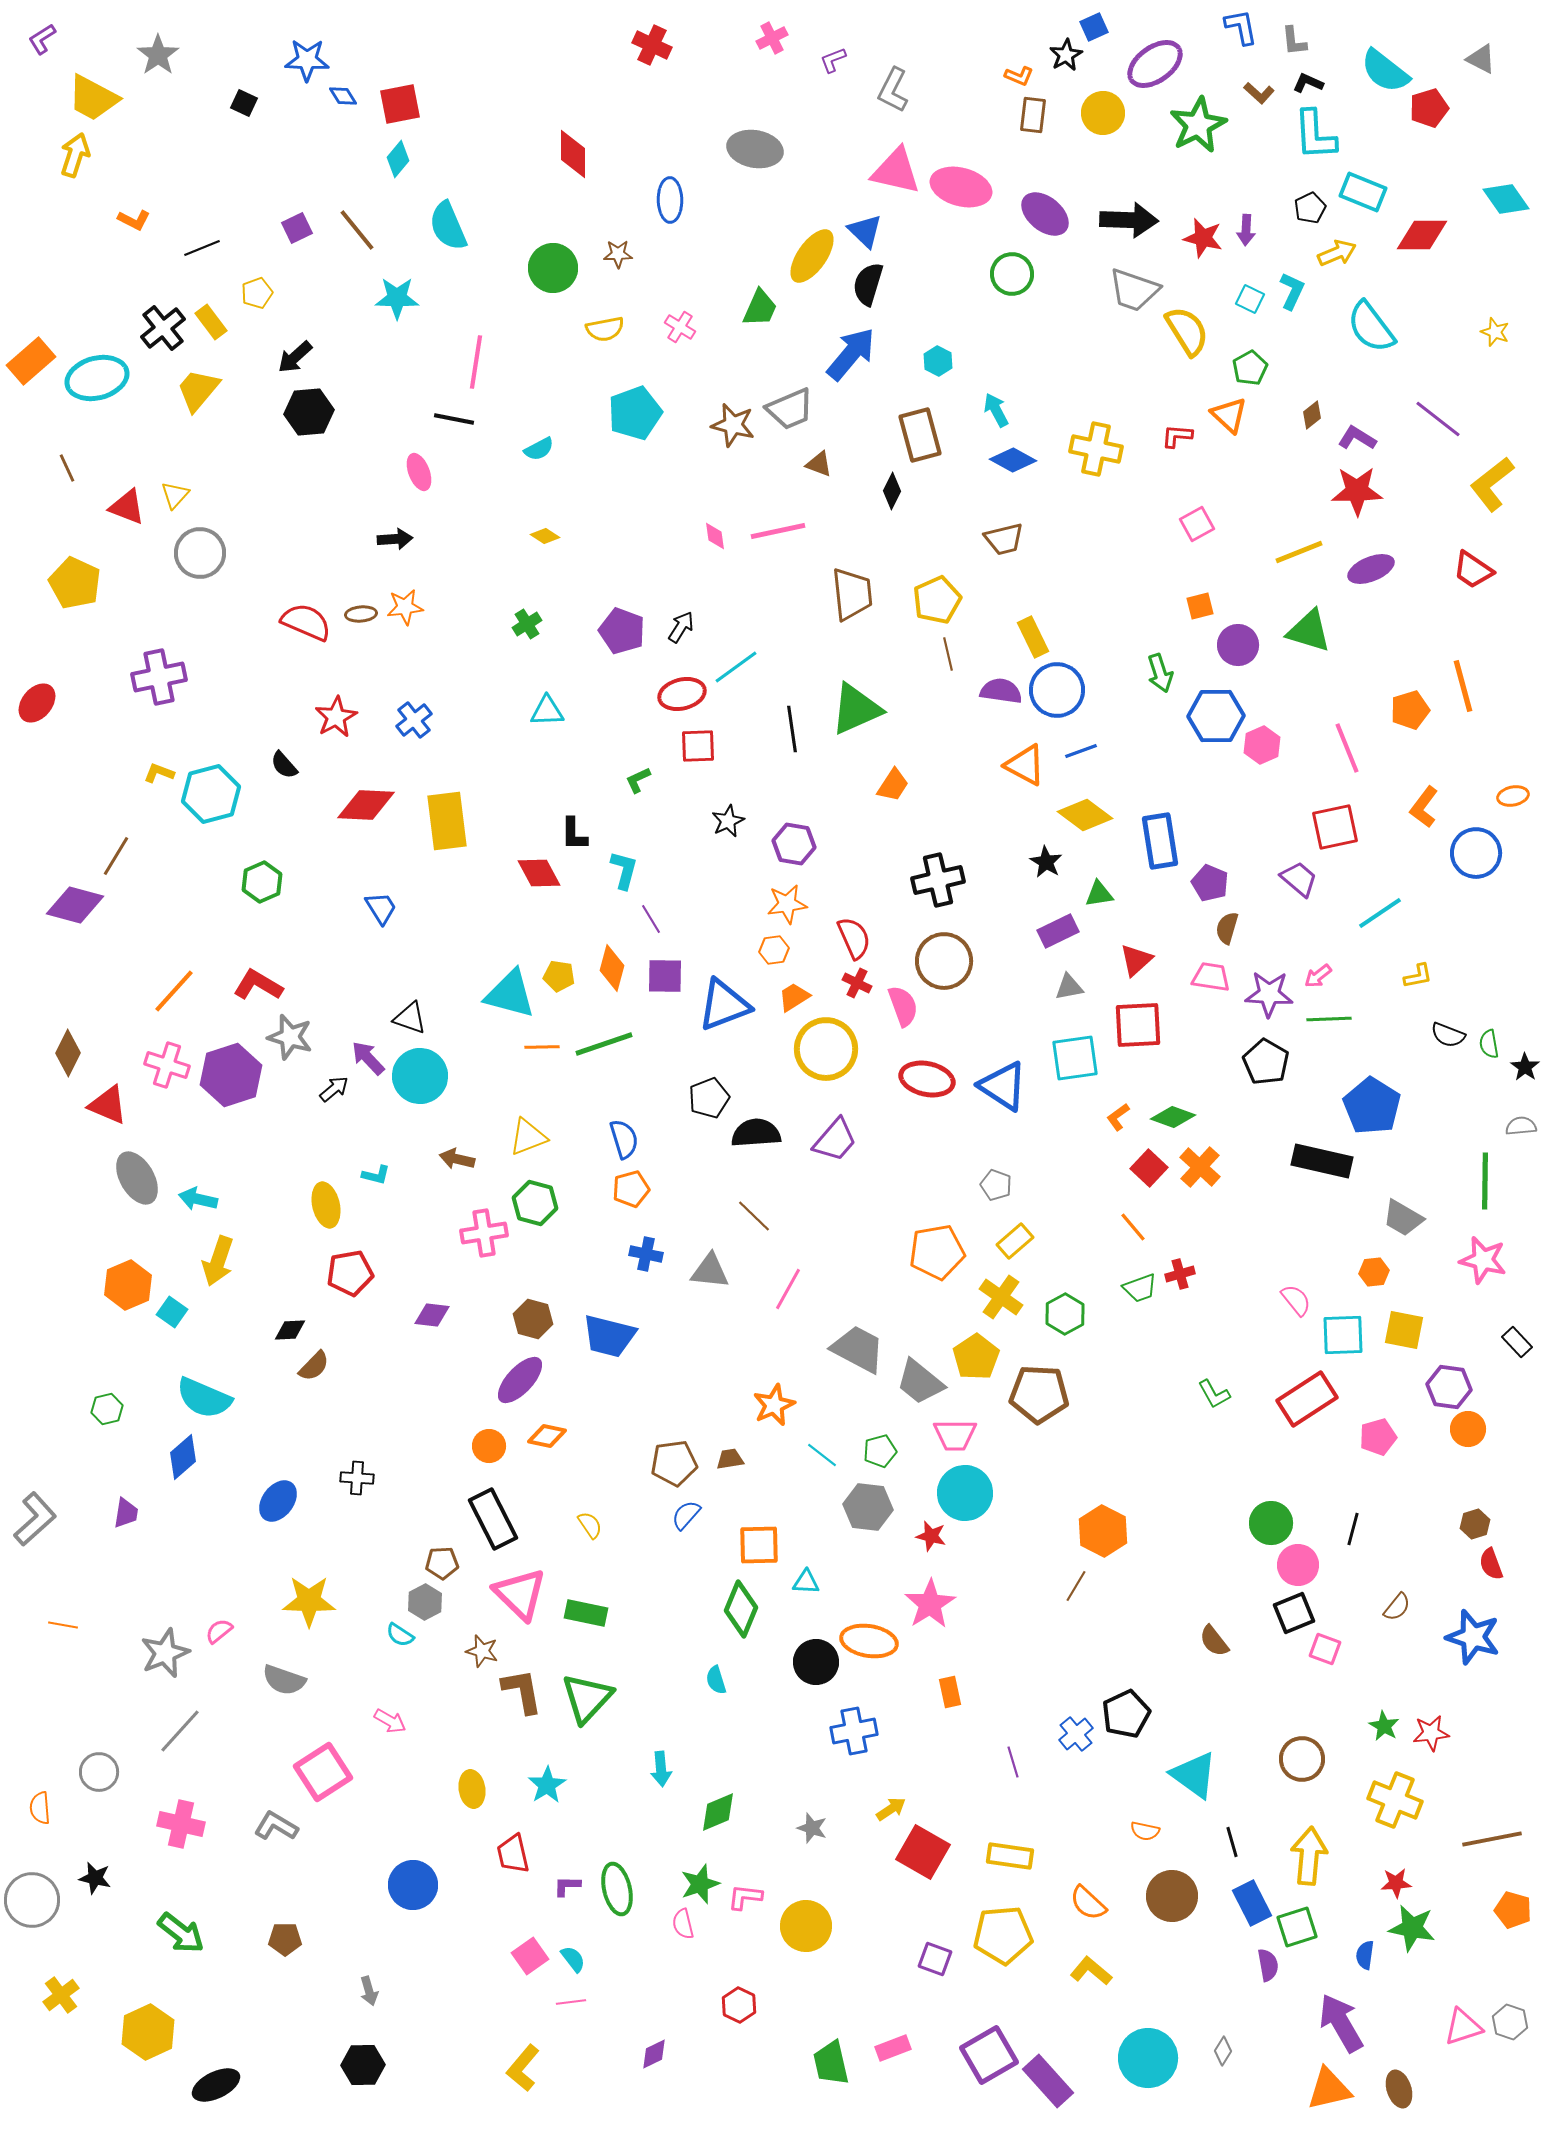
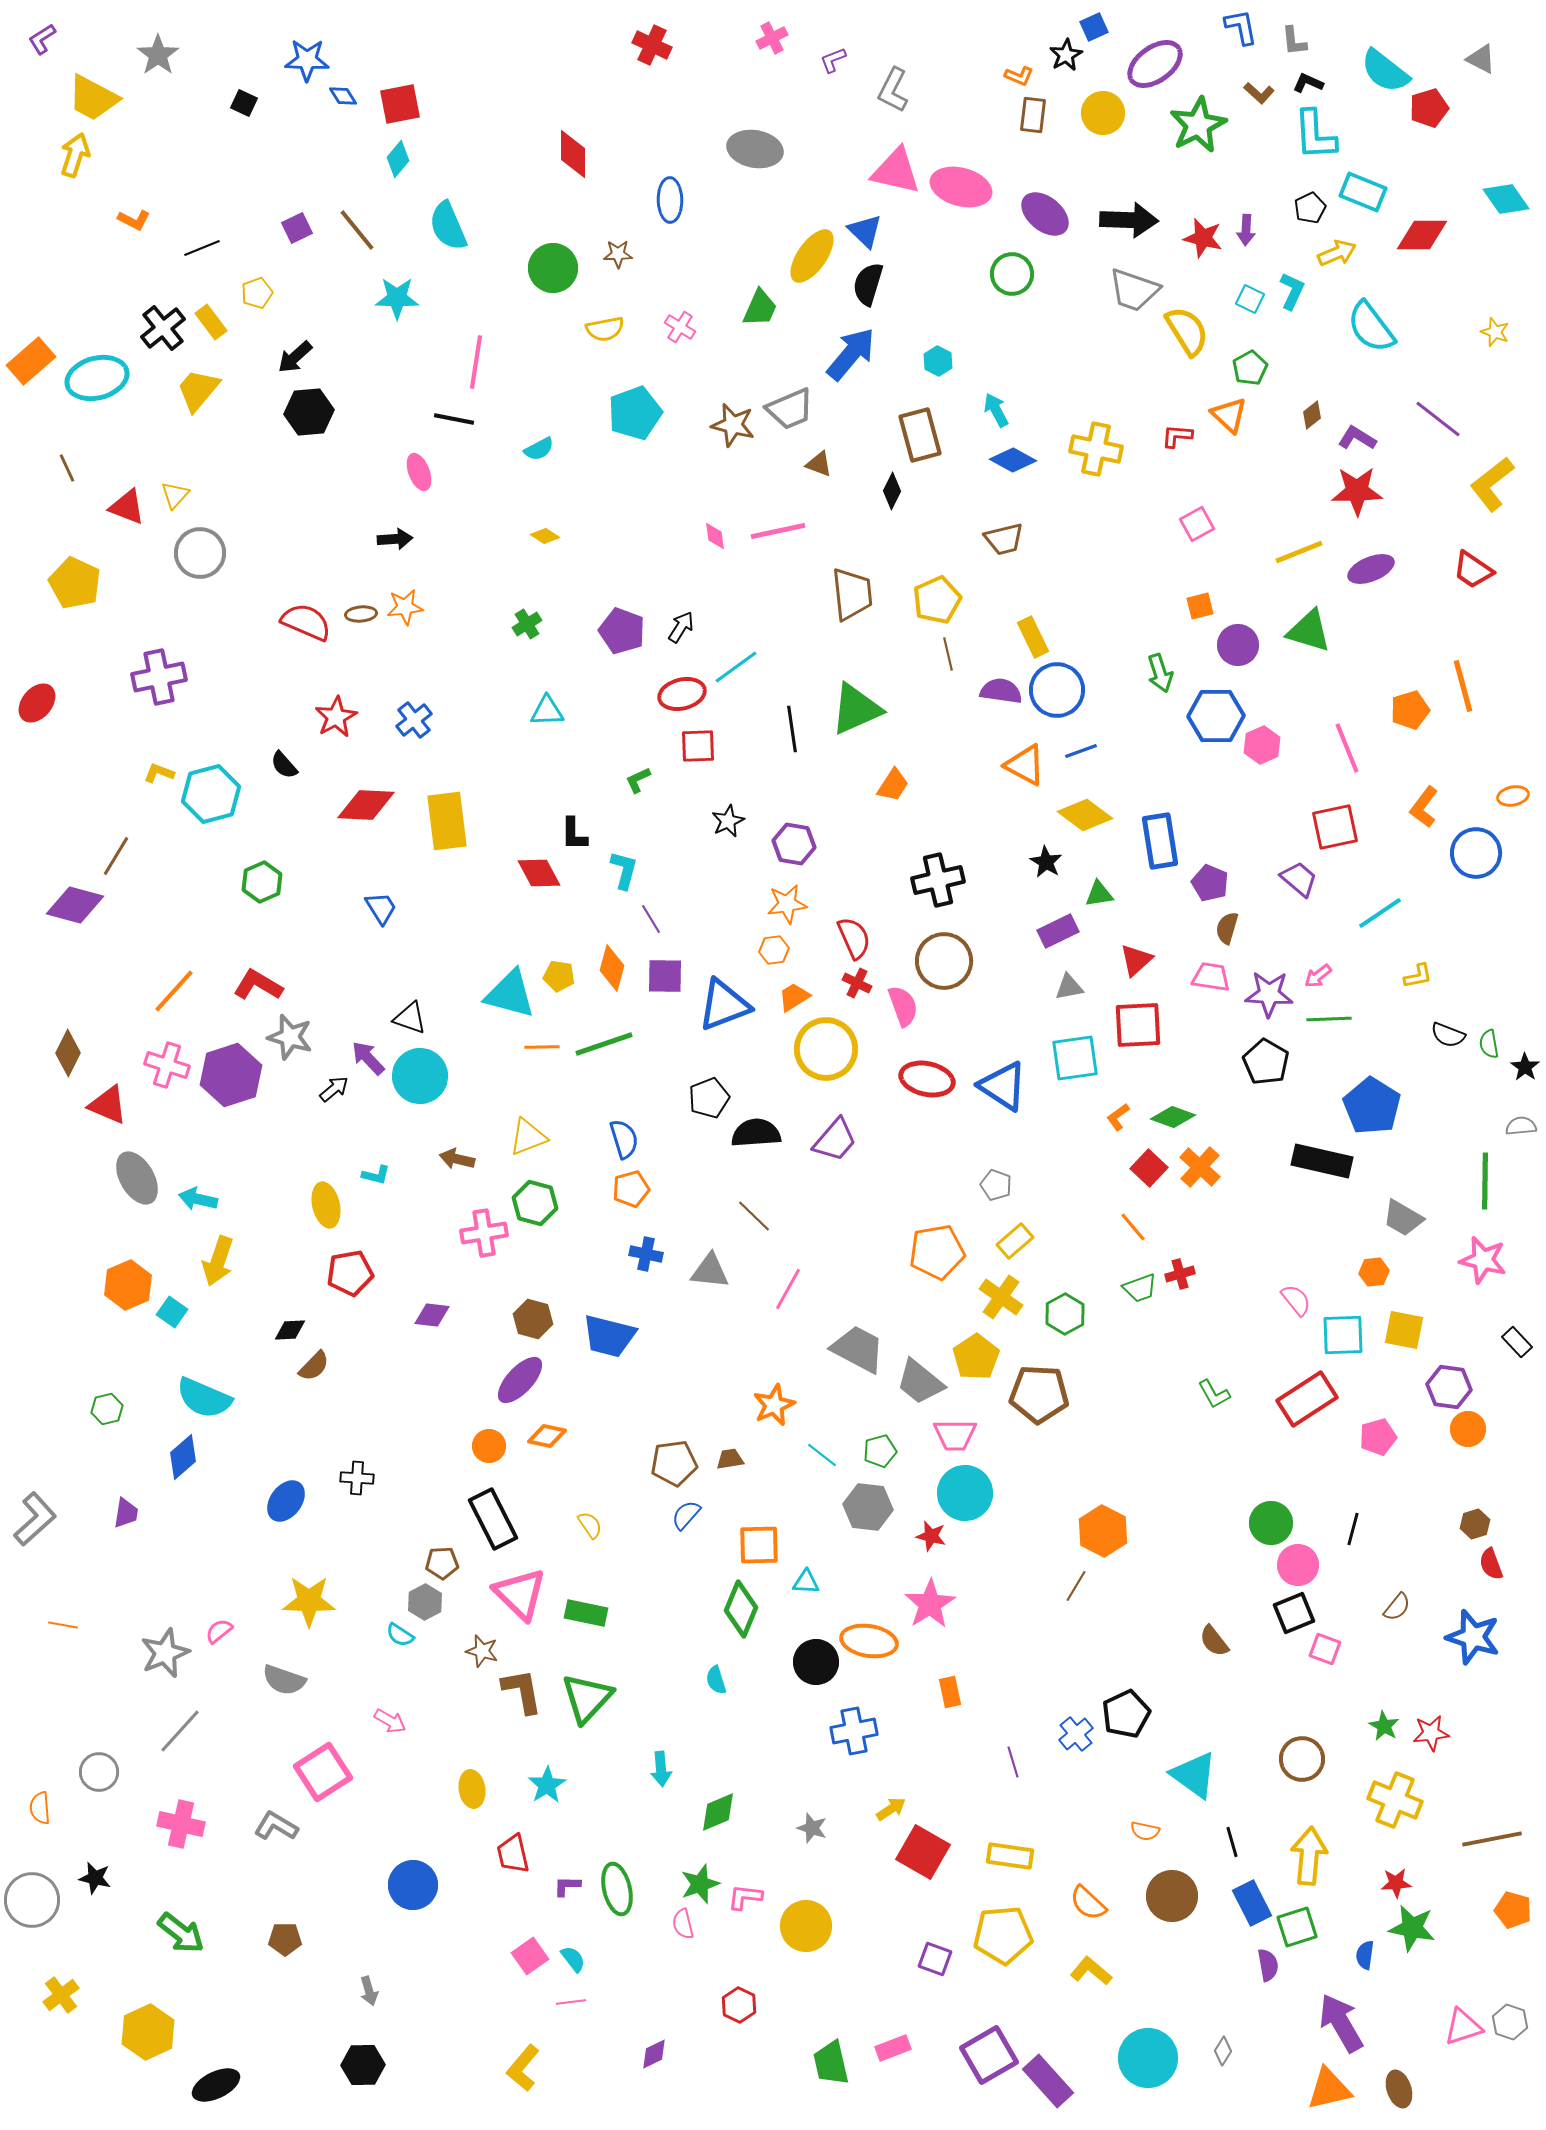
blue ellipse at (278, 1501): moved 8 px right
